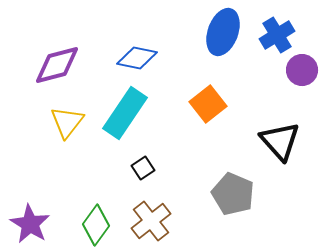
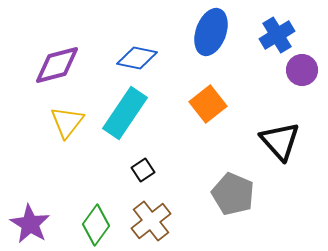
blue ellipse: moved 12 px left
black square: moved 2 px down
